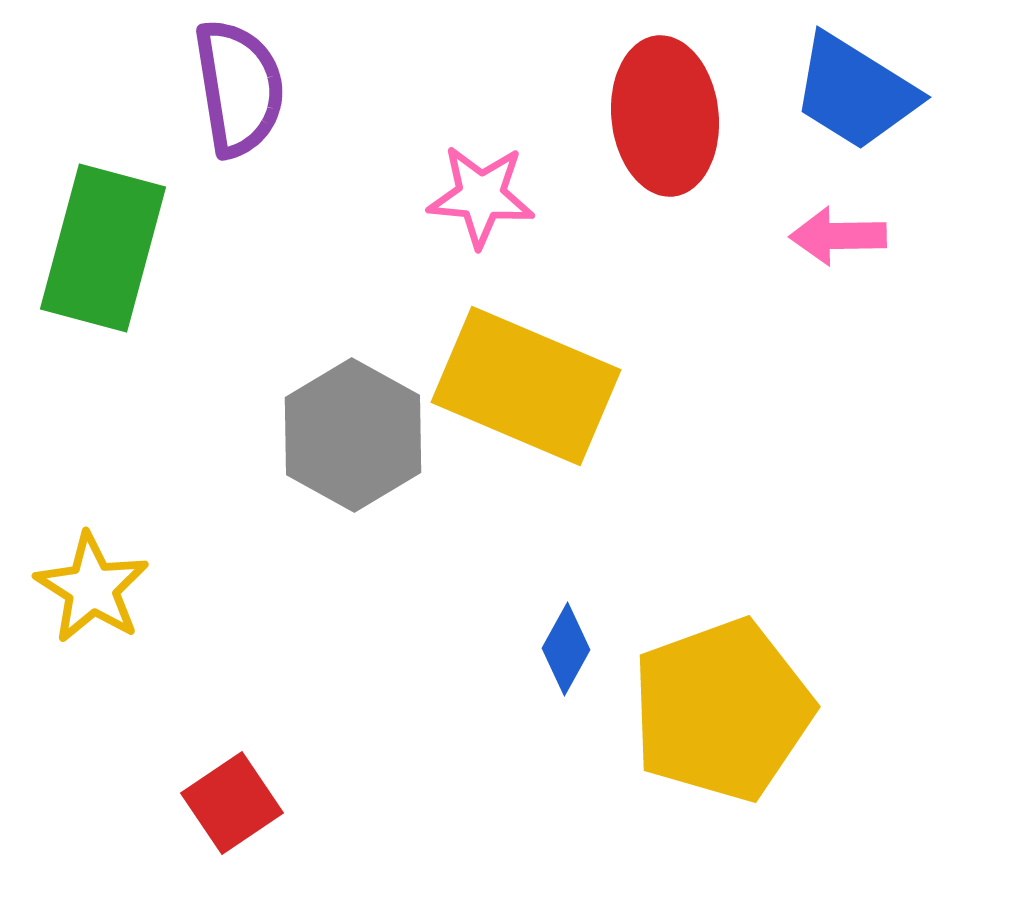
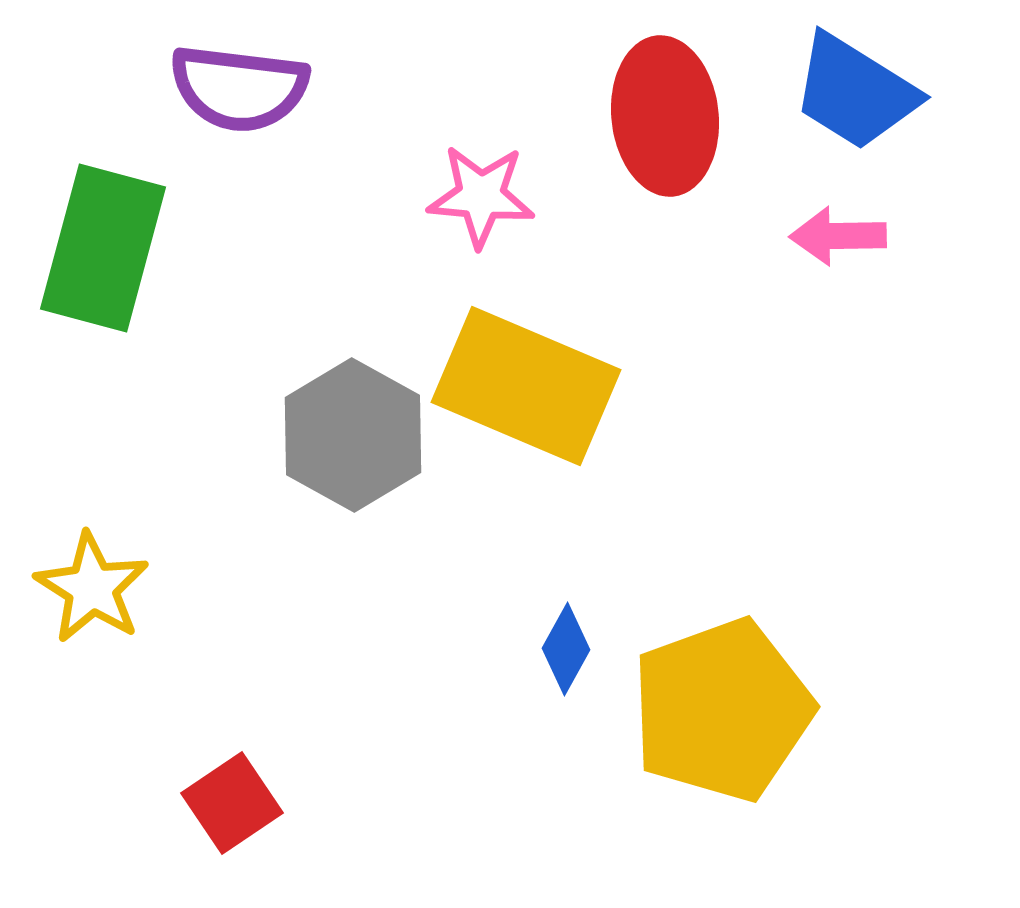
purple semicircle: rotated 106 degrees clockwise
